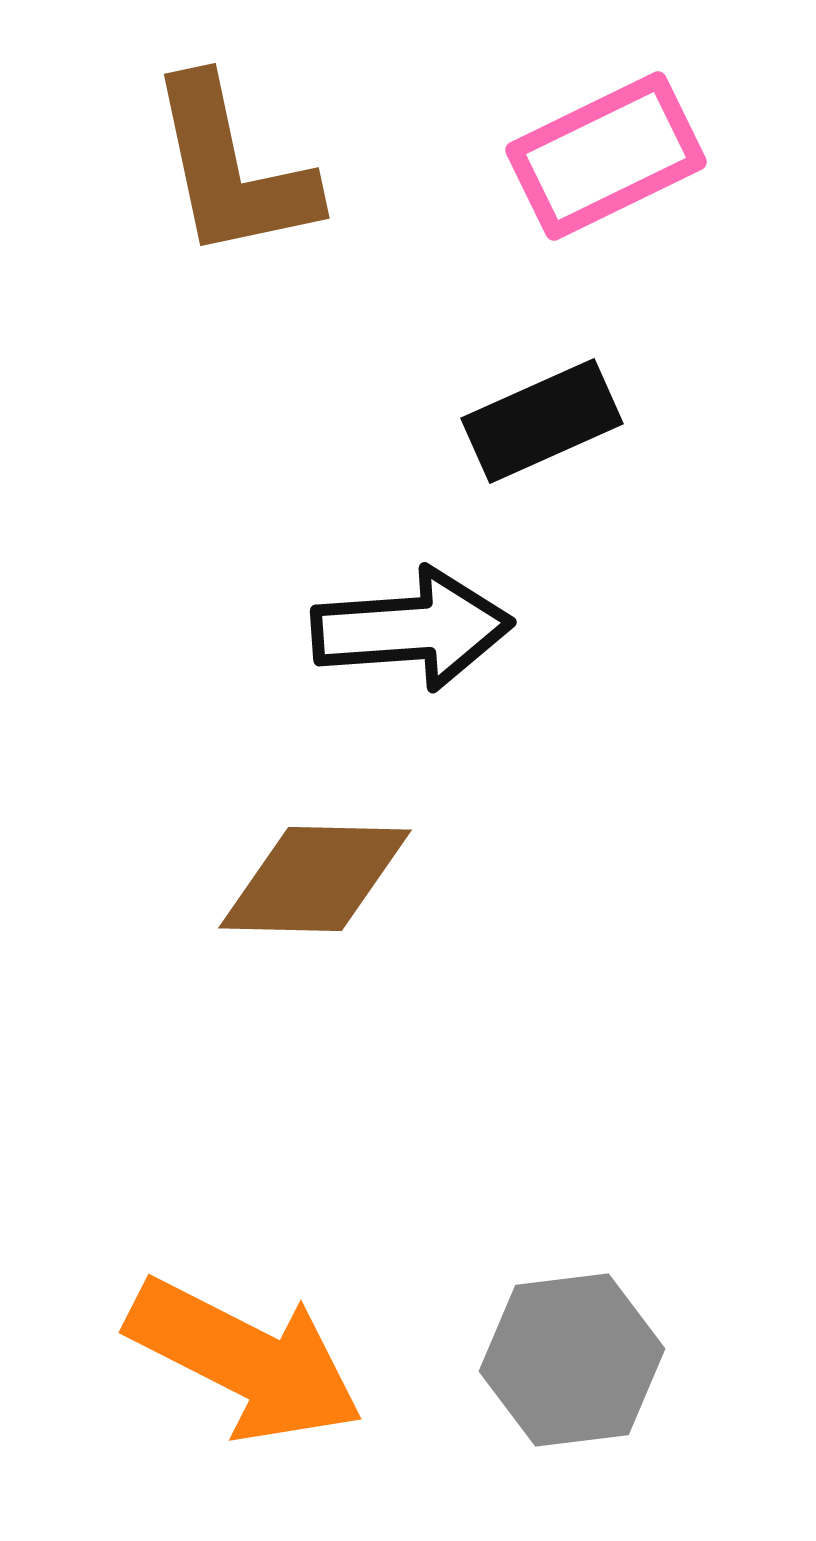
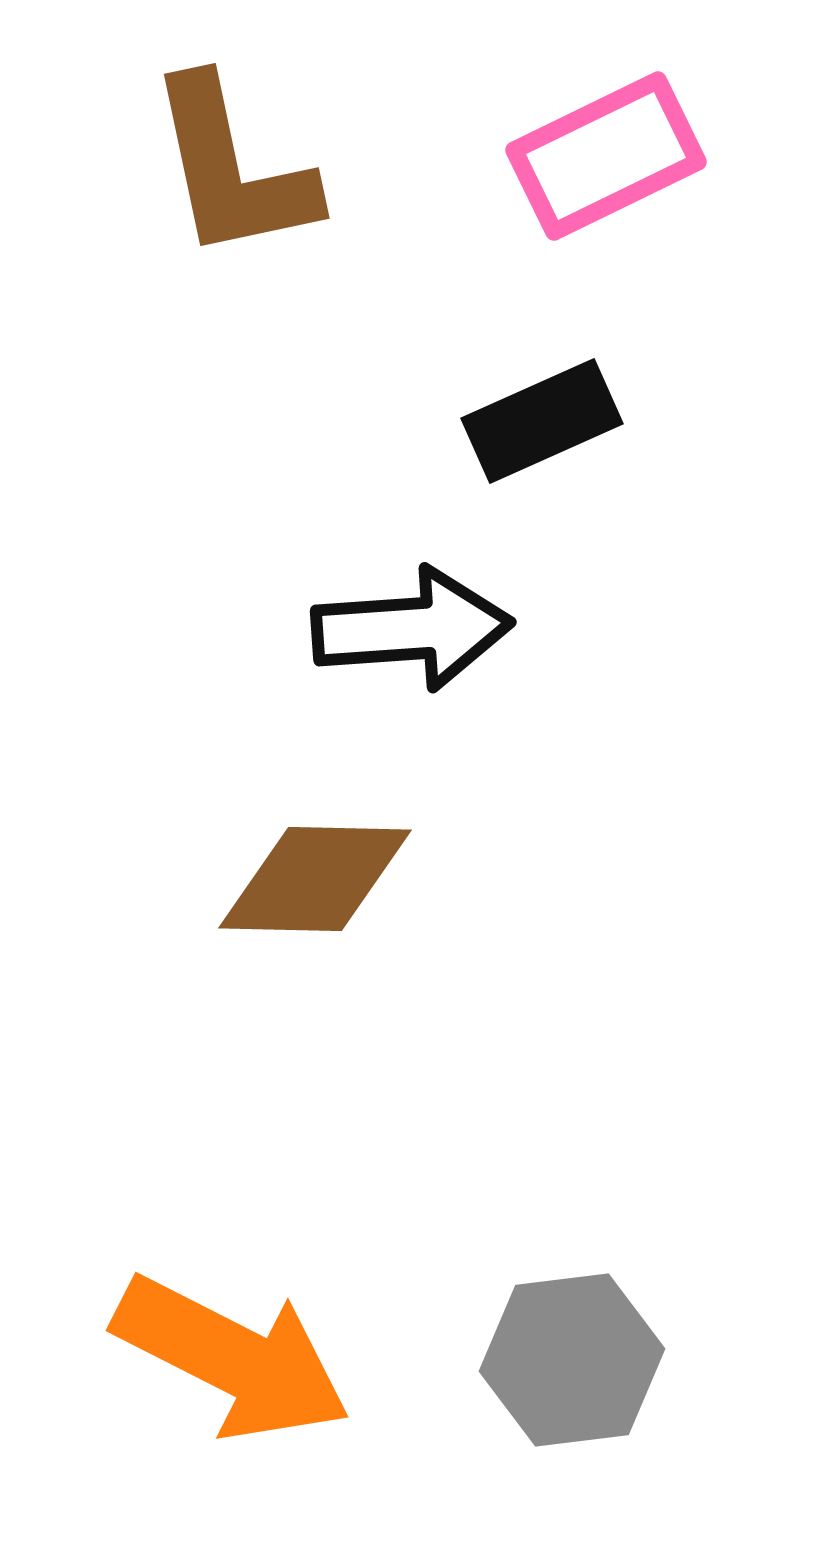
orange arrow: moved 13 px left, 2 px up
